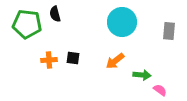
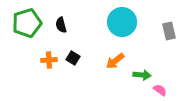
black semicircle: moved 6 px right, 11 px down
green pentagon: moved 1 px up; rotated 24 degrees counterclockwise
gray rectangle: rotated 18 degrees counterclockwise
black square: rotated 24 degrees clockwise
